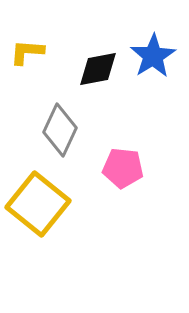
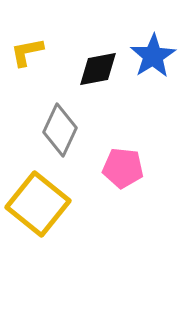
yellow L-shape: rotated 15 degrees counterclockwise
